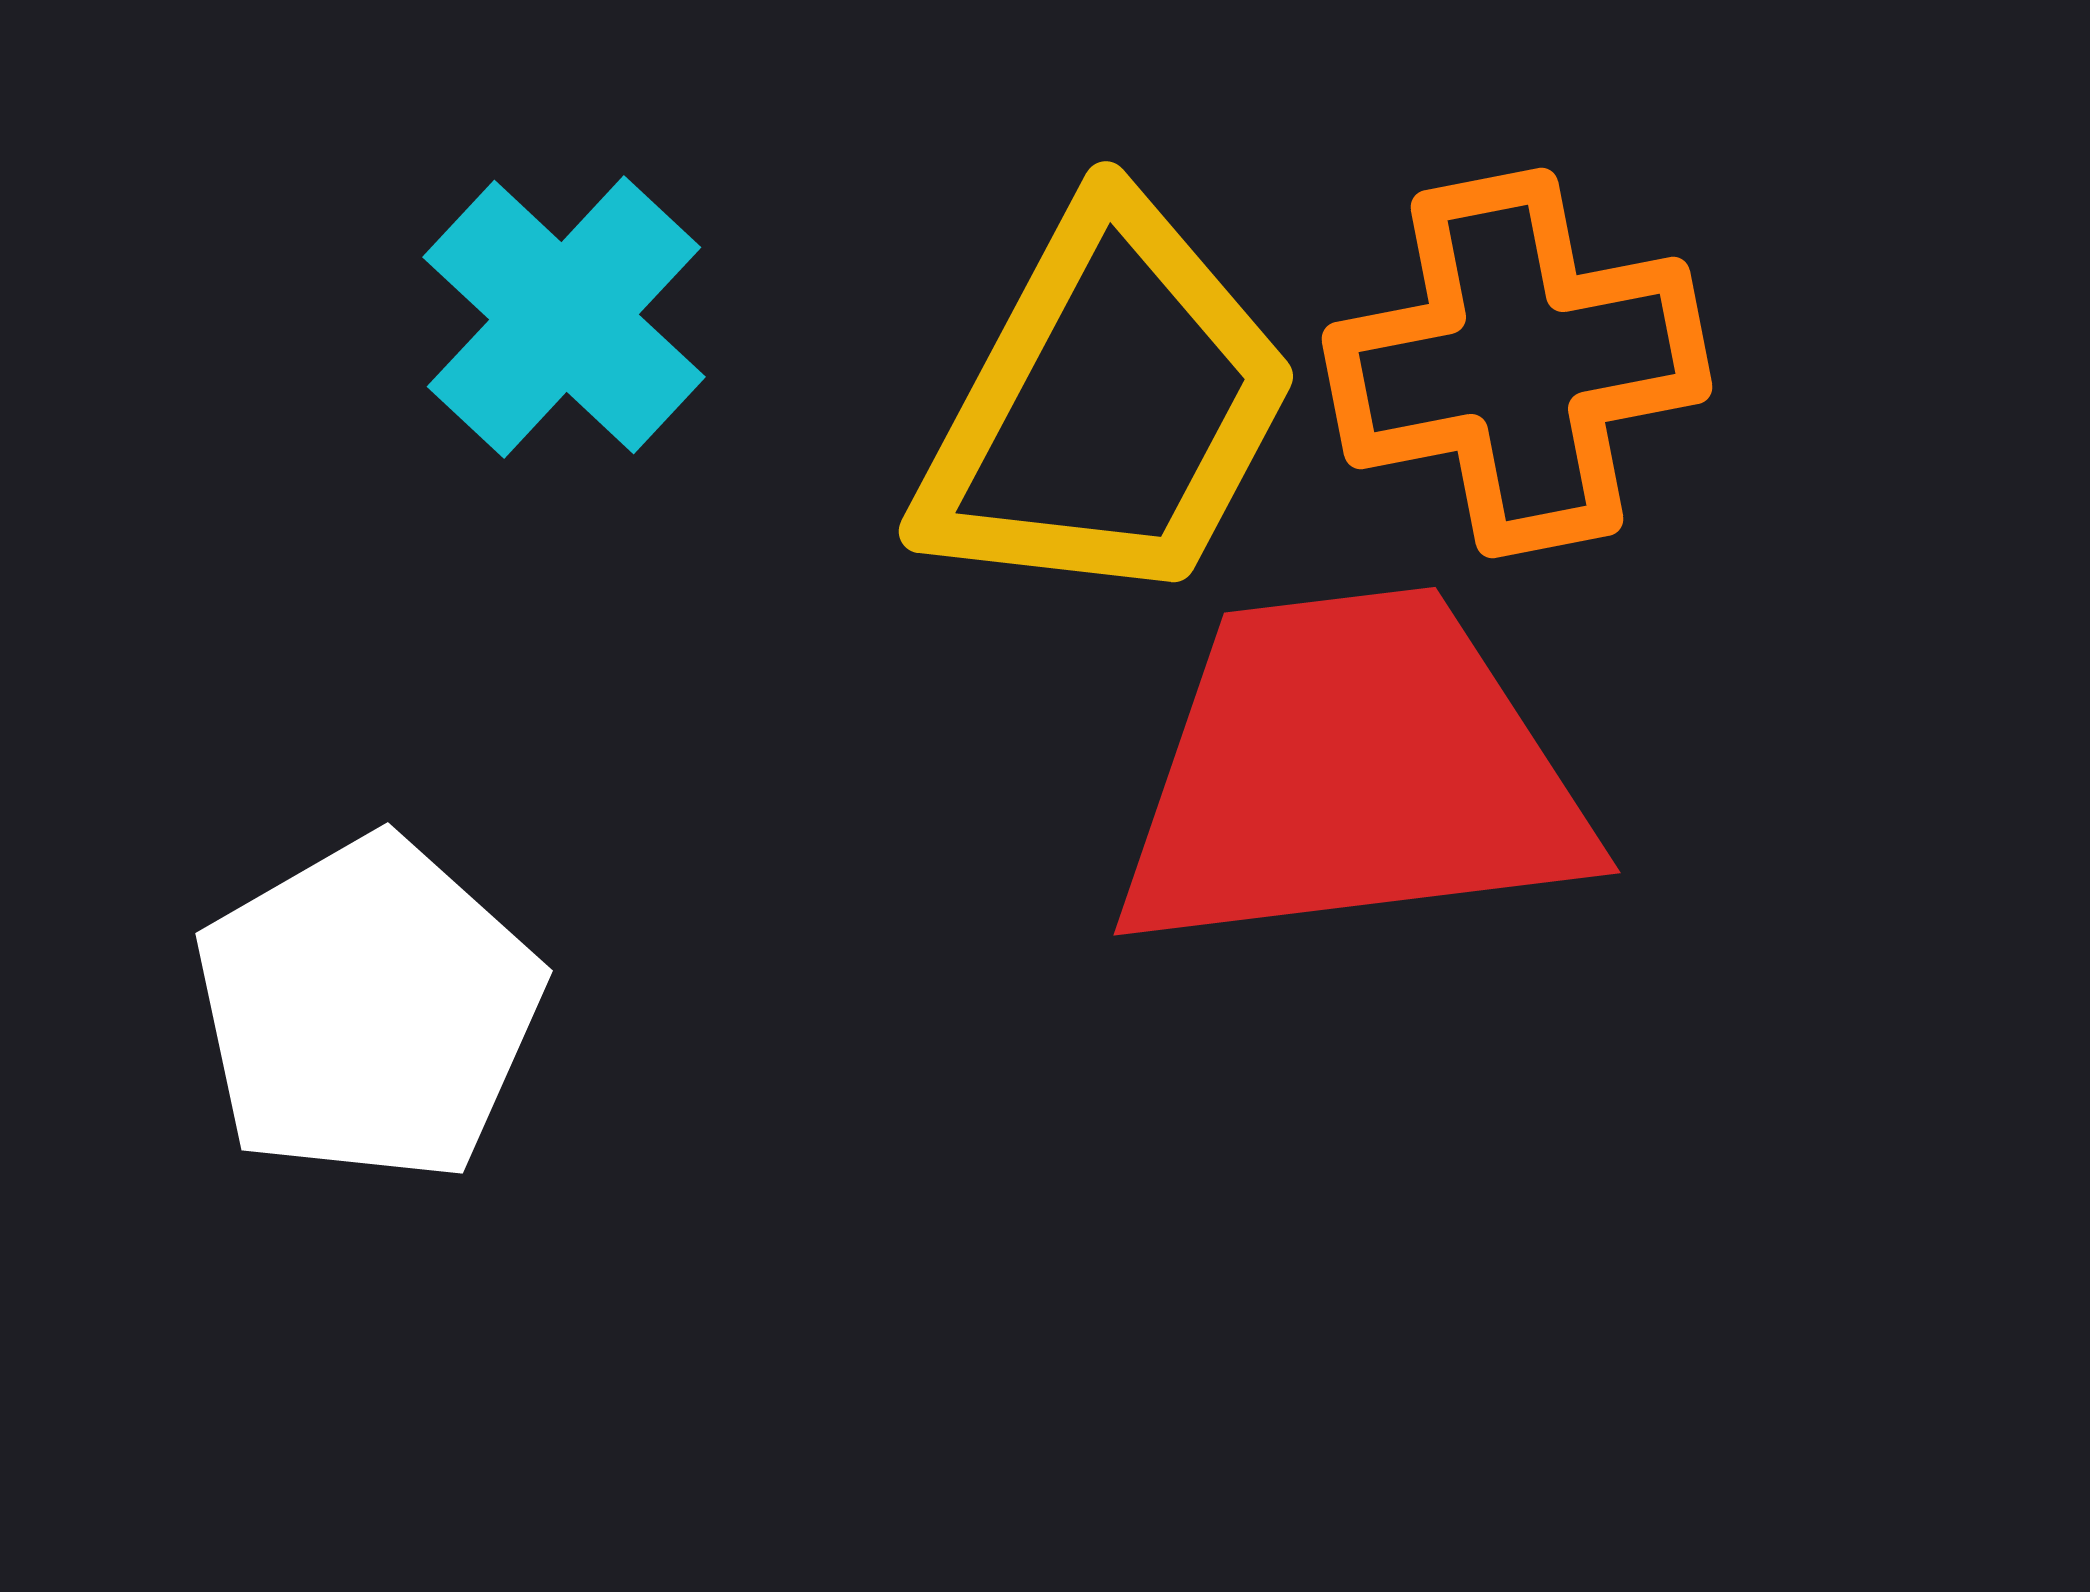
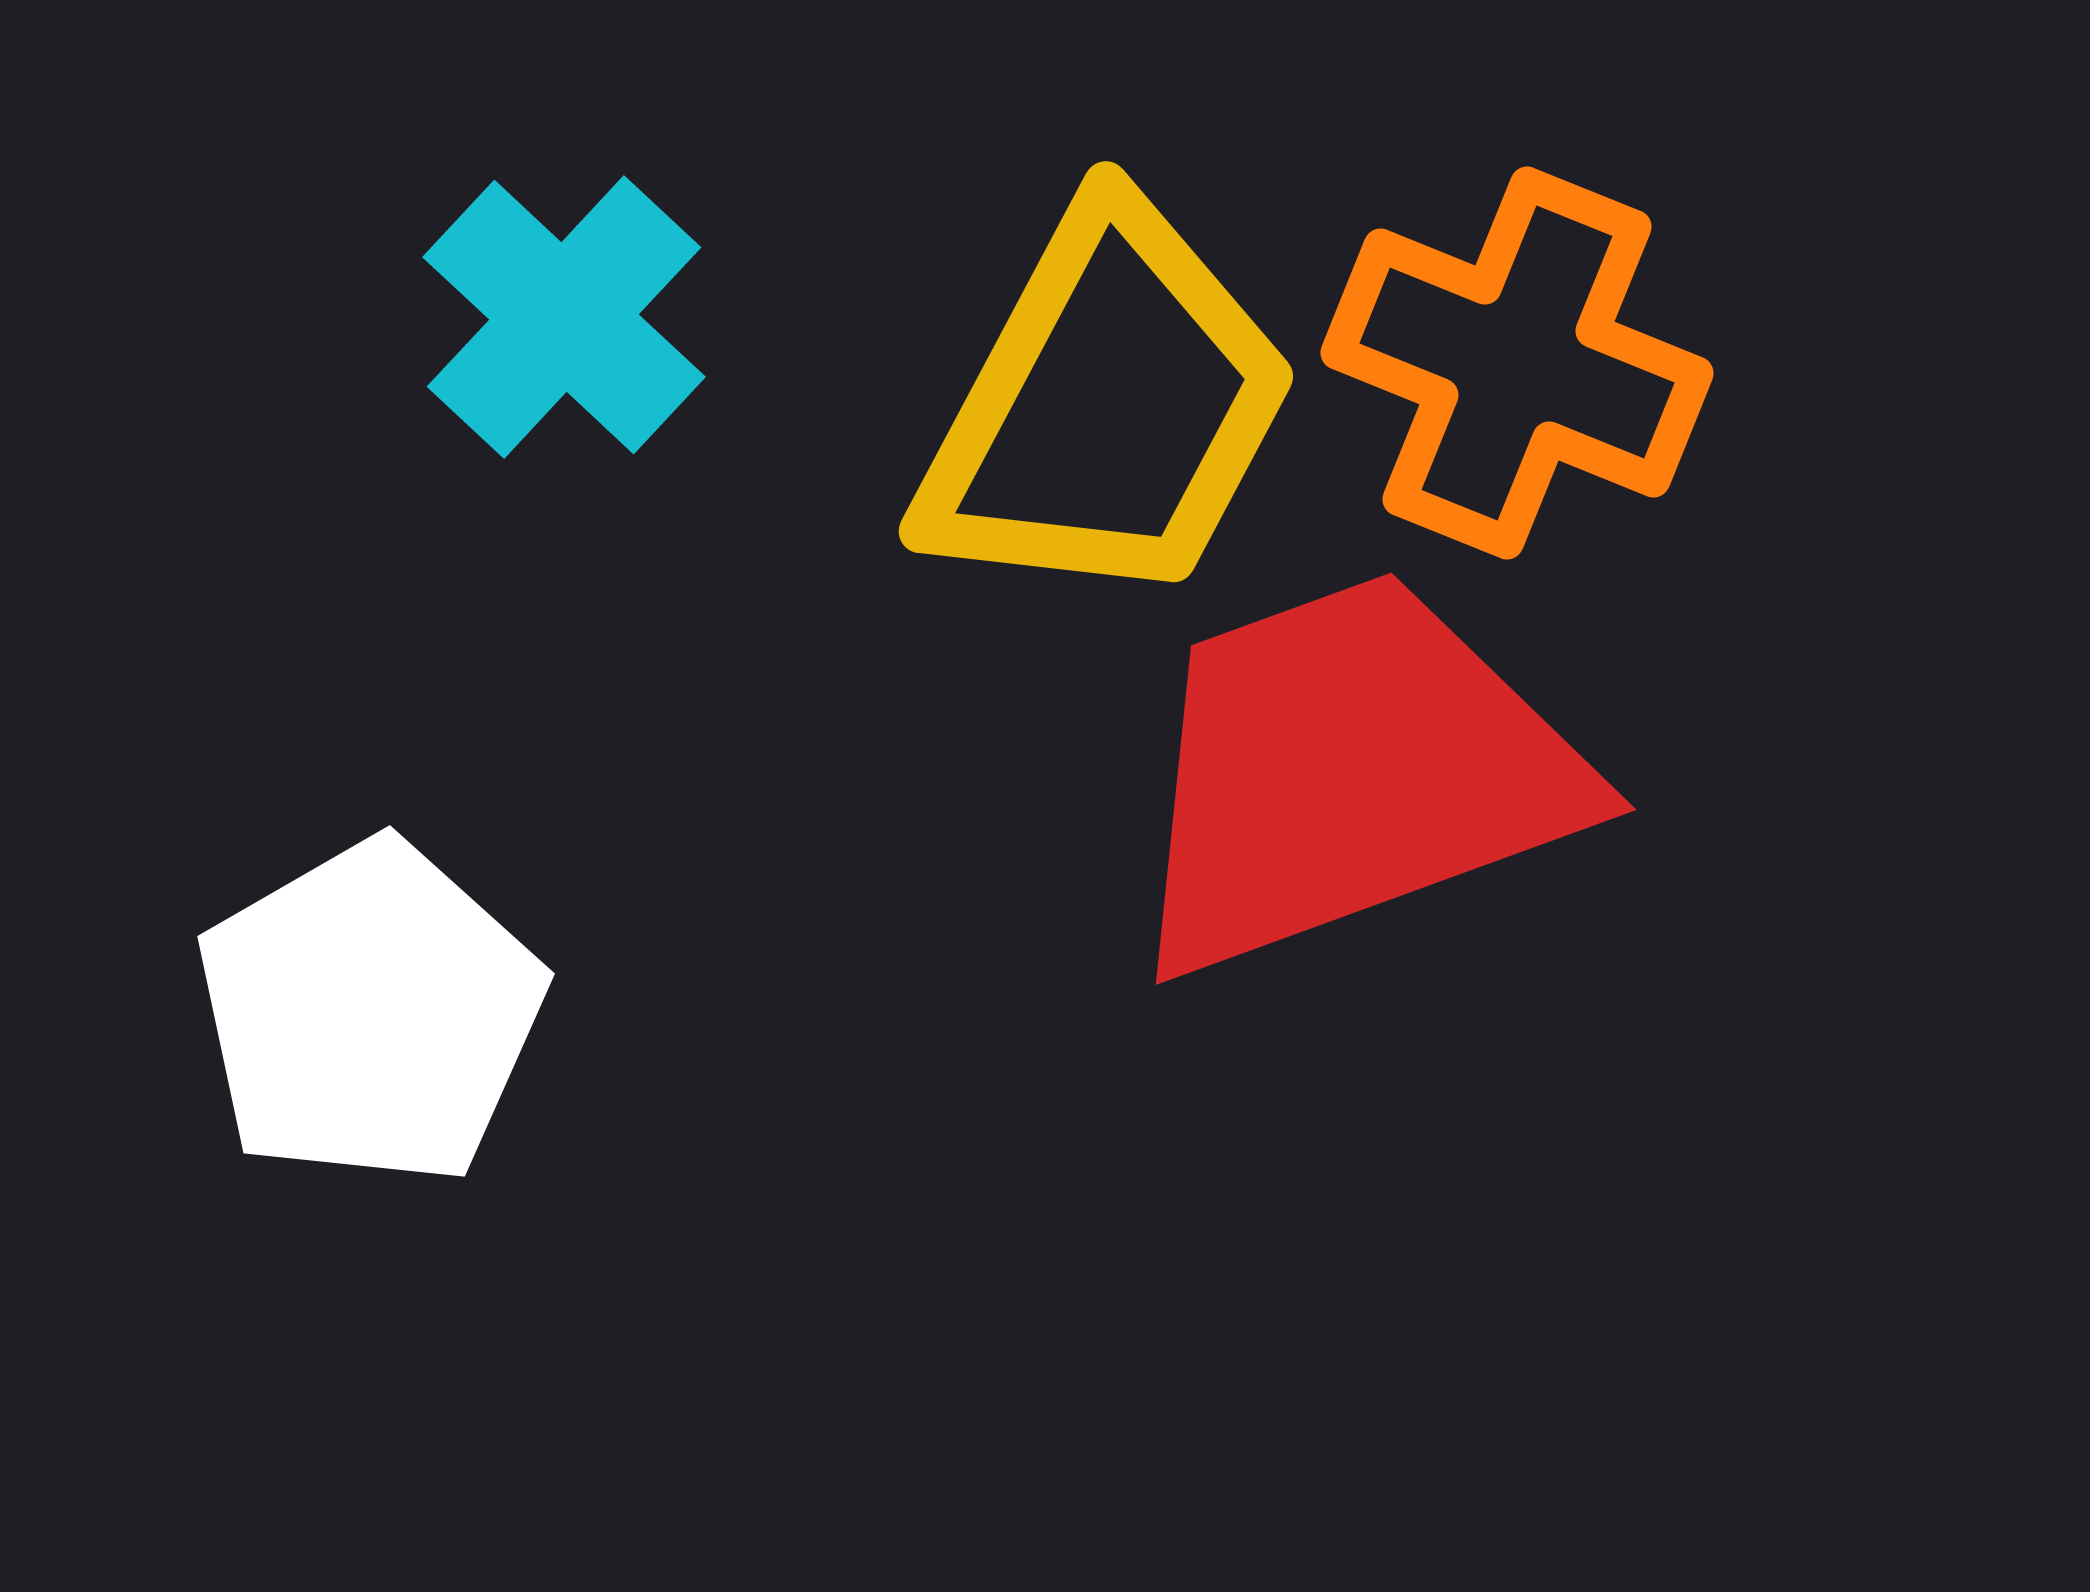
orange cross: rotated 33 degrees clockwise
red trapezoid: rotated 13 degrees counterclockwise
white pentagon: moved 2 px right, 3 px down
